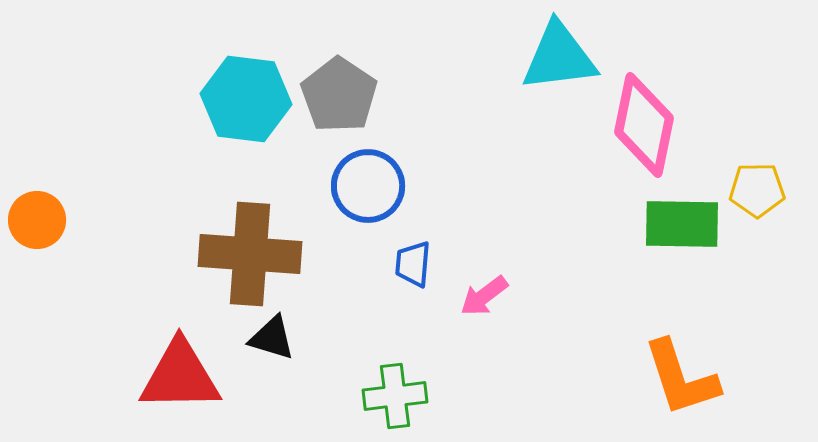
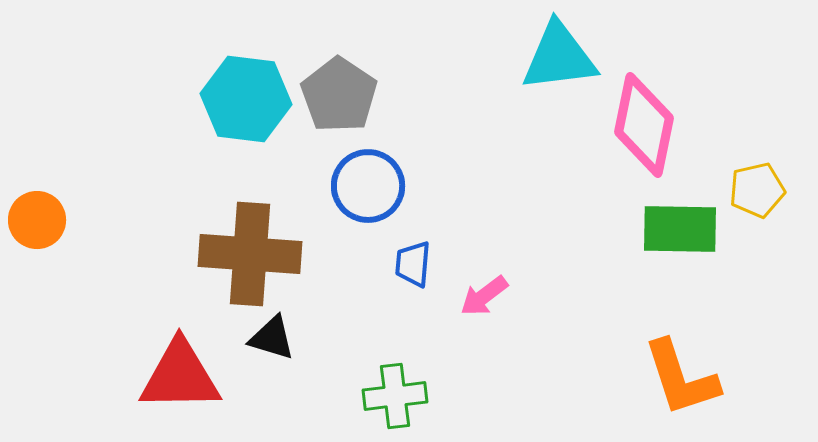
yellow pentagon: rotated 12 degrees counterclockwise
green rectangle: moved 2 px left, 5 px down
